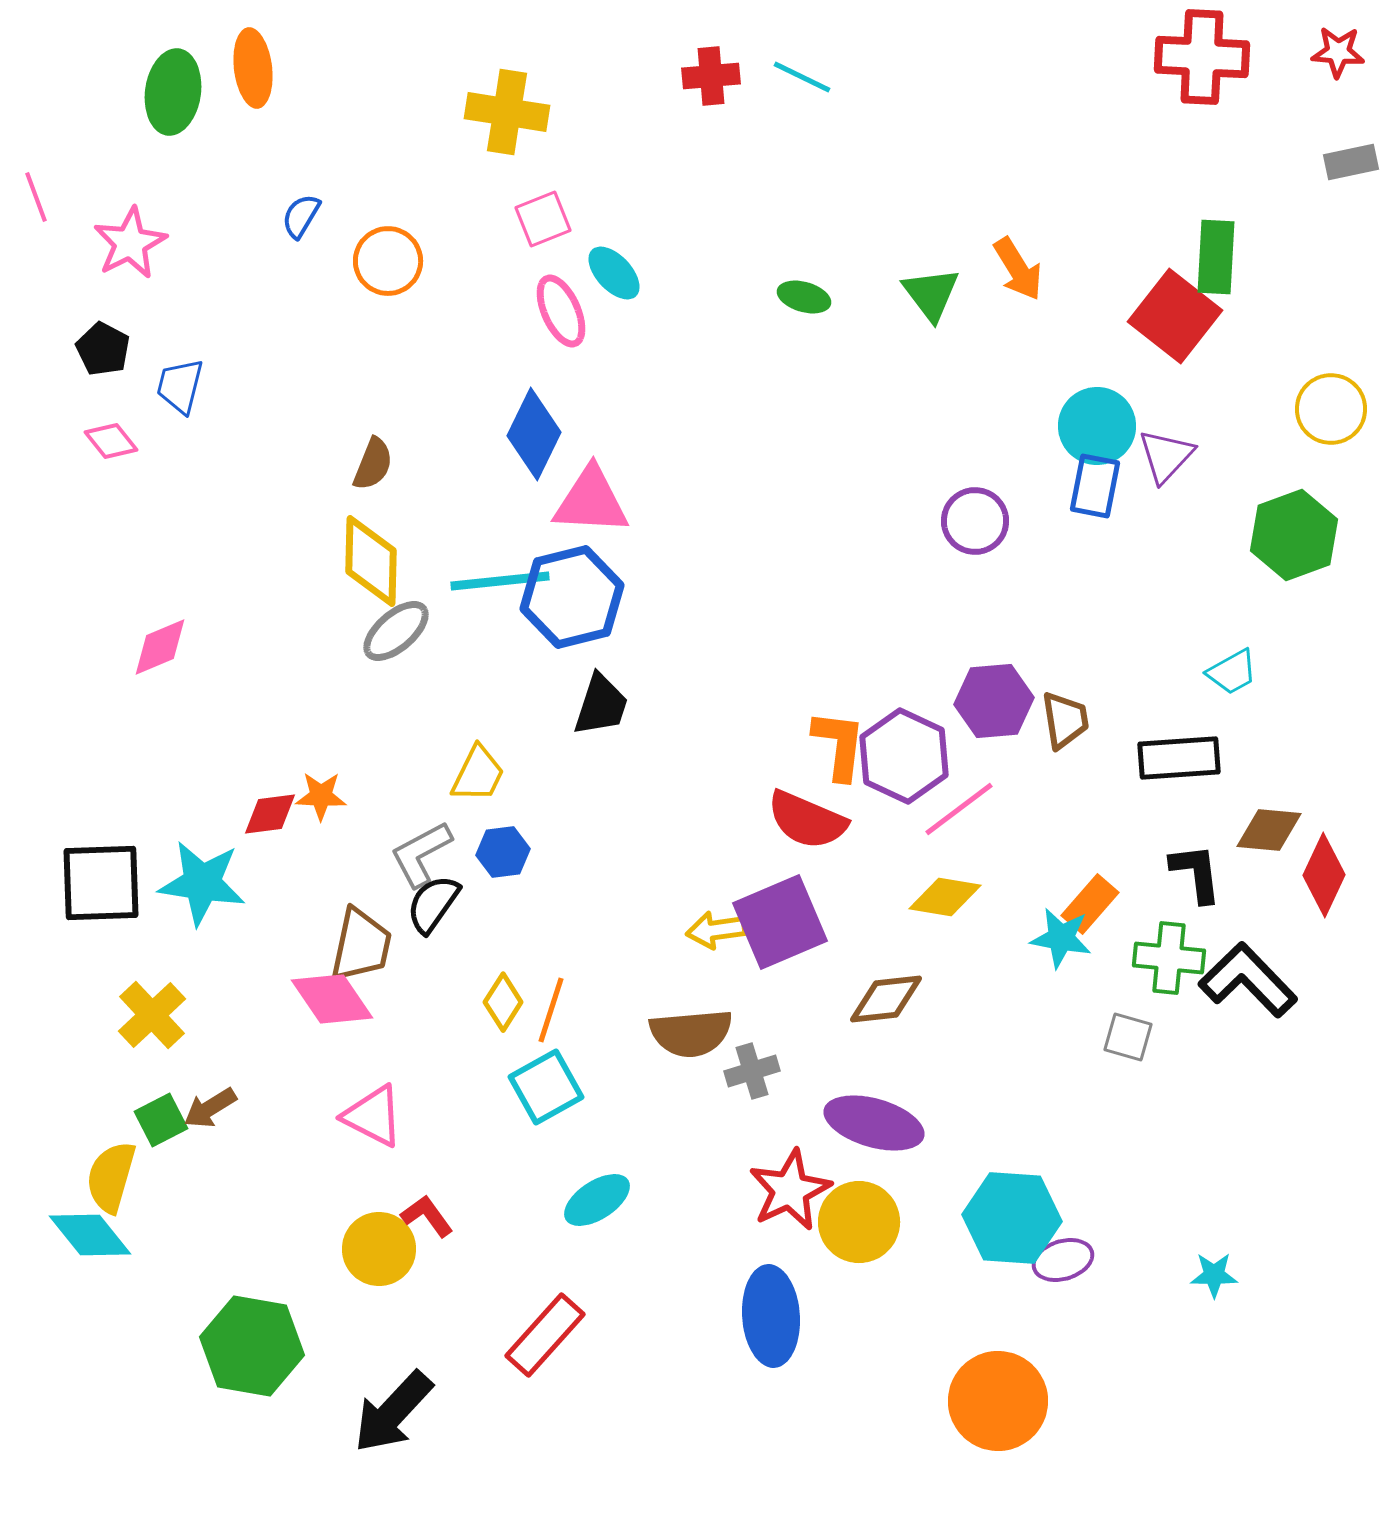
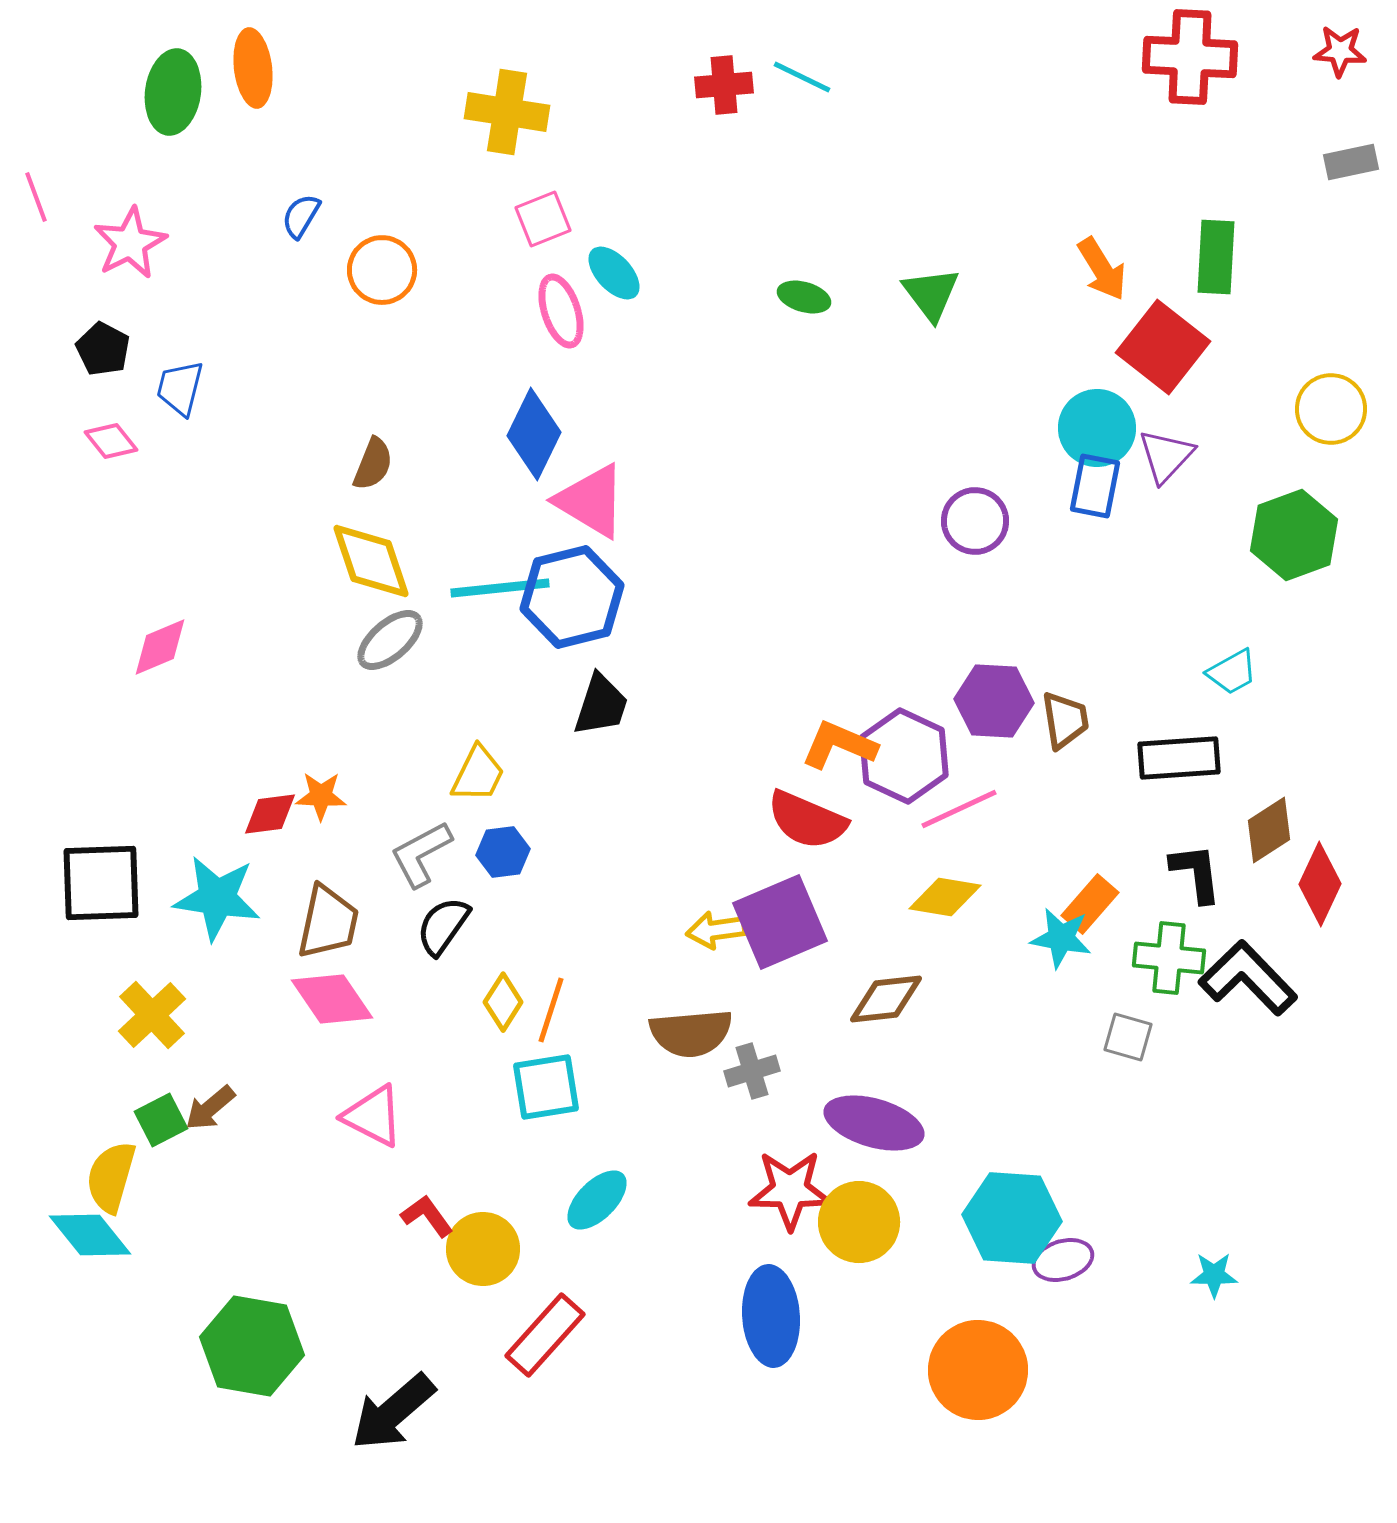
red star at (1338, 52): moved 2 px right, 1 px up
red cross at (1202, 57): moved 12 px left
red cross at (711, 76): moved 13 px right, 9 px down
orange circle at (388, 261): moved 6 px left, 9 px down
orange arrow at (1018, 269): moved 84 px right
pink ellipse at (561, 311): rotated 6 degrees clockwise
red square at (1175, 316): moved 12 px left, 31 px down
blue trapezoid at (180, 386): moved 2 px down
cyan circle at (1097, 426): moved 2 px down
pink triangle at (591, 501): rotated 28 degrees clockwise
yellow diamond at (371, 561): rotated 20 degrees counterclockwise
cyan line at (500, 581): moved 7 px down
gray ellipse at (396, 631): moved 6 px left, 9 px down
purple hexagon at (994, 701): rotated 8 degrees clockwise
orange L-shape at (839, 745): rotated 74 degrees counterclockwise
pink line at (959, 809): rotated 12 degrees clockwise
brown diamond at (1269, 830): rotated 38 degrees counterclockwise
red diamond at (1324, 875): moved 4 px left, 9 px down
cyan star at (202, 883): moved 15 px right, 15 px down
black semicircle at (433, 904): moved 10 px right, 22 px down
brown trapezoid at (361, 945): moved 33 px left, 23 px up
black L-shape at (1248, 980): moved 2 px up
cyan square at (546, 1087): rotated 20 degrees clockwise
brown arrow at (210, 1108): rotated 8 degrees counterclockwise
red star at (790, 1190): rotated 26 degrees clockwise
cyan ellipse at (597, 1200): rotated 12 degrees counterclockwise
yellow circle at (379, 1249): moved 104 px right
orange circle at (998, 1401): moved 20 px left, 31 px up
black arrow at (393, 1412): rotated 6 degrees clockwise
